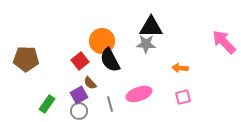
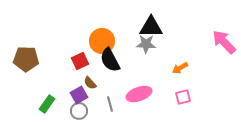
red square: rotated 12 degrees clockwise
orange arrow: rotated 35 degrees counterclockwise
